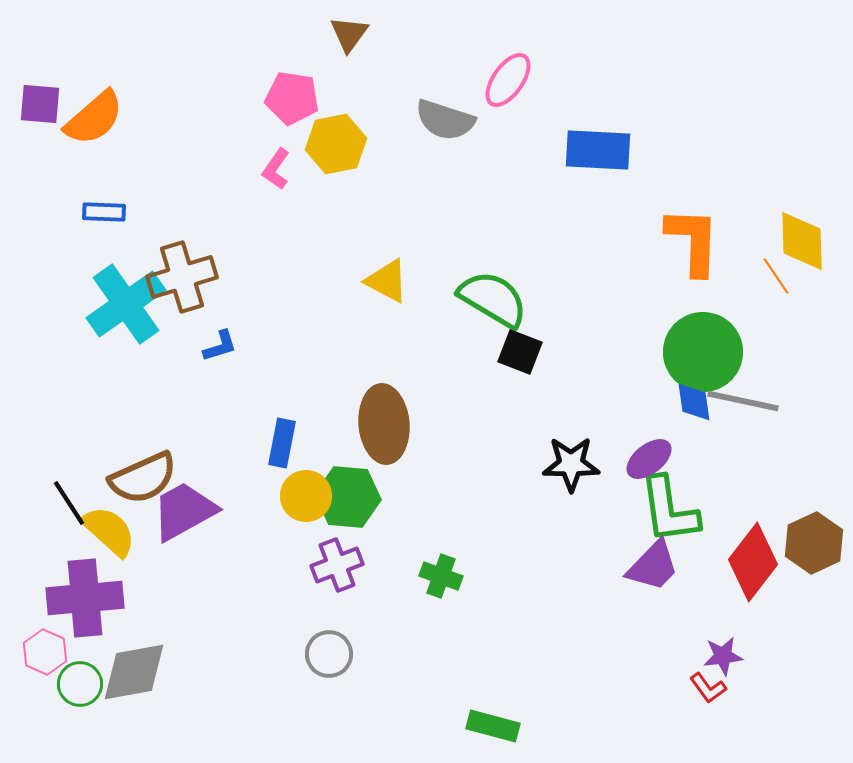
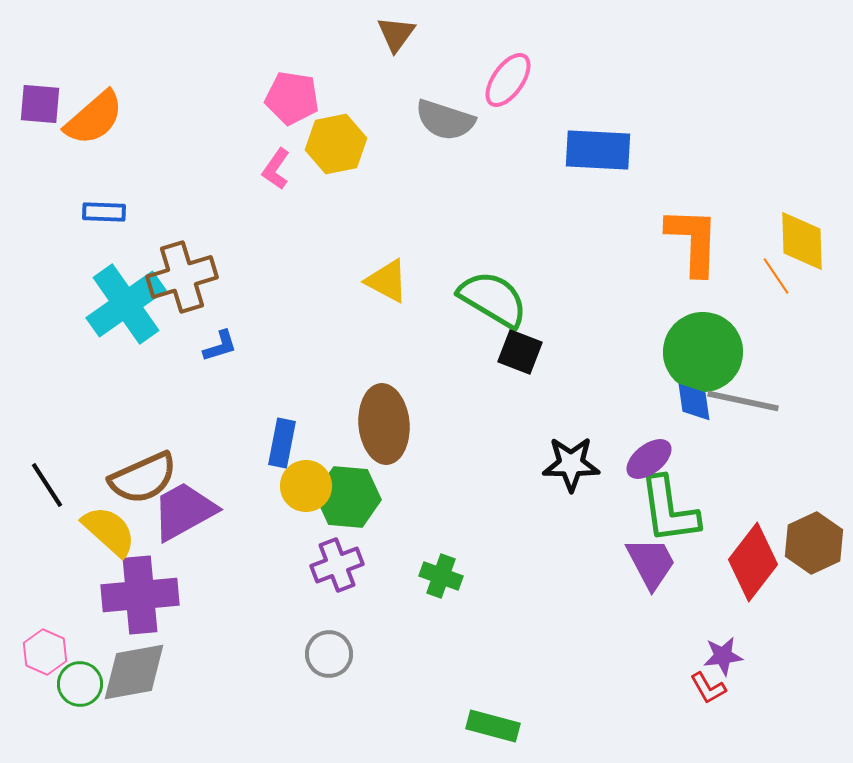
brown triangle at (349, 34): moved 47 px right
yellow circle at (306, 496): moved 10 px up
black line at (69, 503): moved 22 px left, 18 px up
purple trapezoid at (653, 566): moved 2 px left, 3 px up; rotated 72 degrees counterclockwise
purple cross at (85, 598): moved 55 px right, 3 px up
red L-shape at (708, 688): rotated 6 degrees clockwise
